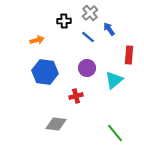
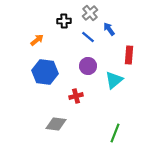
orange arrow: rotated 24 degrees counterclockwise
purple circle: moved 1 px right, 2 px up
green line: rotated 60 degrees clockwise
